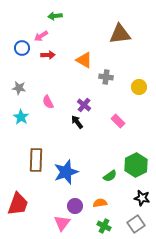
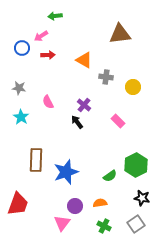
yellow circle: moved 6 px left
